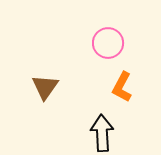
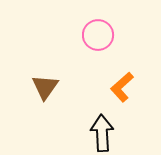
pink circle: moved 10 px left, 8 px up
orange L-shape: rotated 20 degrees clockwise
